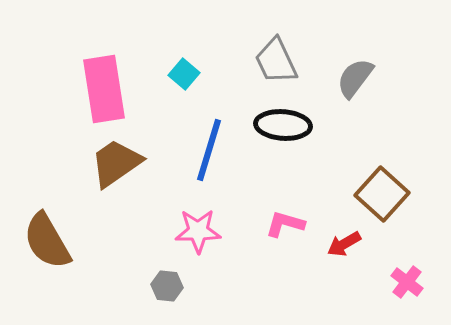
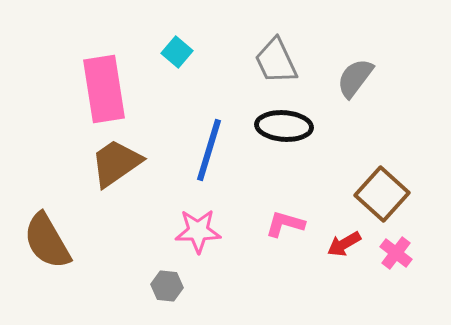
cyan square: moved 7 px left, 22 px up
black ellipse: moved 1 px right, 1 px down
pink cross: moved 11 px left, 29 px up
